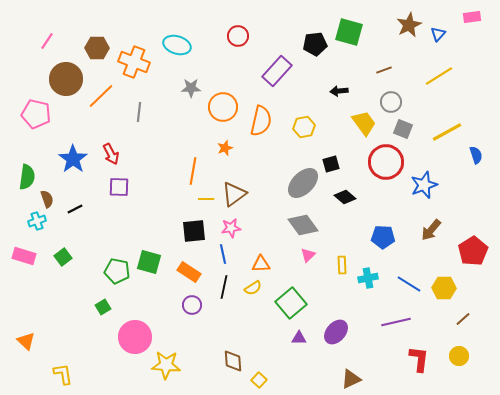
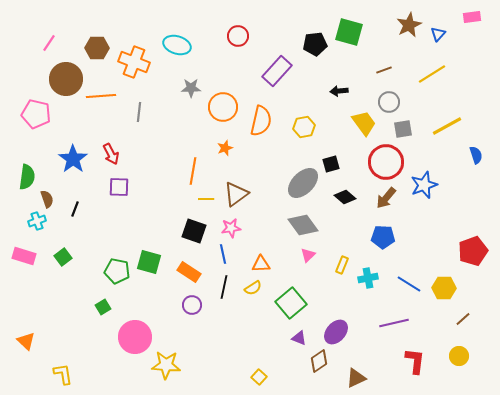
pink line at (47, 41): moved 2 px right, 2 px down
yellow line at (439, 76): moved 7 px left, 2 px up
orange line at (101, 96): rotated 40 degrees clockwise
gray circle at (391, 102): moved 2 px left
gray square at (403, 129): rotated 30 degrees counterclockwise
yellow line at (447, 132): moved 6 px up
brown triangle at (234, 194): moved 2 px right
black line at (75, 209): rotated 42 degrees counterclockwise
brown arrow at (431, 230): moved 45 px left, 32 px up
black square at (194, 231): rotated 25 degrees clockwise
red pentagon at (473, 251): rotated 12 degrees clockwise
yellow rectangle at (342, 265): rotated 24 degrees clockwise
purple line at (396, 322): moved 2 px left, 1 px down
purple triangle at (299, 338): rotated 21 degrees clockwise
red L-shape at (419, 359): moved 4 px left, 2 px down
brown diamond at (233, 361): moved 86 px right; rotated 60 degrees clockwise
brown triangle at (351, 379): moved 5 px right, 1 px up
yellow square at (259, 380): moved 3 px up
